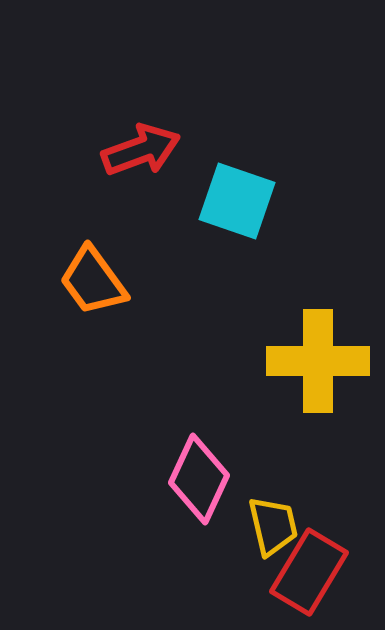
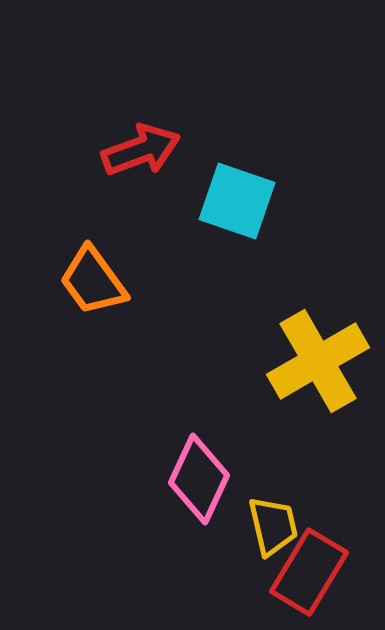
yellow cross: rotated 30 degrees counterclockwise
